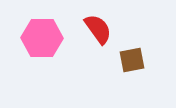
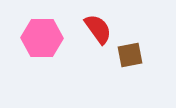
brown square: moved 2 px left, 5 px up
